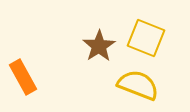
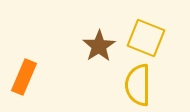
orange rectangle: moved 1 px right; rotated 52 degrees clockwise
yellow semicircle: rotated 111 degrees counterclockwise
